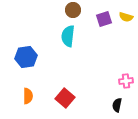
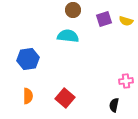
yellow semicircle: moved 4 px down
cyan semicircle: rotated 90 degrees clockwise
blue hexagon: moved 2 px right, 2 px down
black semicircle: moved 3 px left
